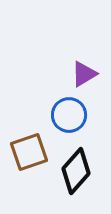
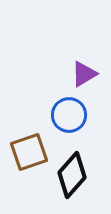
black diamond: moved 4 px left, 4 px down
